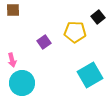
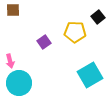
pink arrow: moved 2 px left, 1 px down
cyan circle: moved 3 px left
